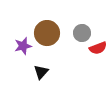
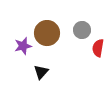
gray circle: moved 3 px up
red semicircle: rotated 120 degrees clockwise
